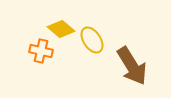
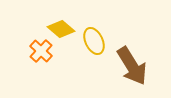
yellow ellipse: moved 2 px right, 1 px down; rotated 8 degrees clockwise
orange cross: rotated 30 degrees clockwise
